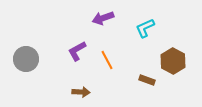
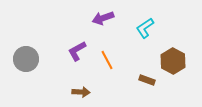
cyan L-shape: rotated 10 degrees counterclockwise
